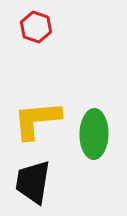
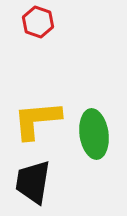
red hexagon: moved 2 px right, 5 px up
green ellipse: rotated 9 degrees counterclockwise
